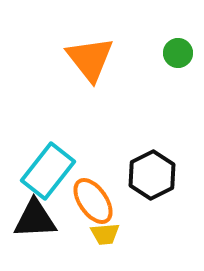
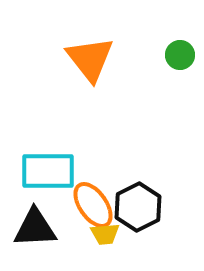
green circle: moved 2 px right, 2 px down
cyan rectangle: rotated 52 degrees clockwise
black hexagon: moved 14 px left, 32 px down
orange ellipse: moved 4 px down
black triangle: moved 9 px down
